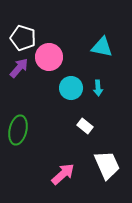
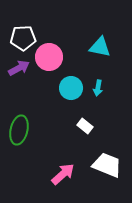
white pentagon: rotated 20 degrees counterclockwise
cyan triangle: moved 2 px left
purple arrow: rotated 20 degrees clockwise
cyan arrow: rotated 14 degrees clockwise
green ellipse: moved 1 px right
white trapezoid: rotated 44 degrees counterclockwise
